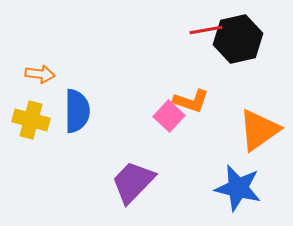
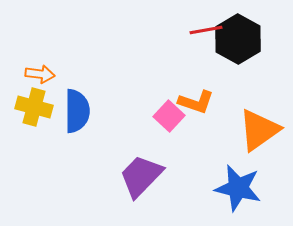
black hexagon: rotated 18 degrees counterclockwise
orange L-shape: moved 5 px right, 1 px down
yellow cross: moved 3 px right, 13 px up
purple trapezoid: moved 8 px right, 6 px up
